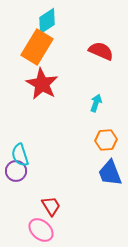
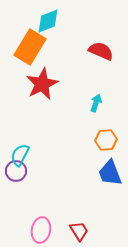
cyan diamond: moved 1 px right; rotated 12 degrees clockwise
orange rectangle: moved 7 px left
red star: rotated 16 degrees clockwise
cyan semicircle: rotated 45 degrees clockwise
red trapezoid: moved 28 px right, 25 px down
pink ellipse: rotated 60 degrees clockwise
